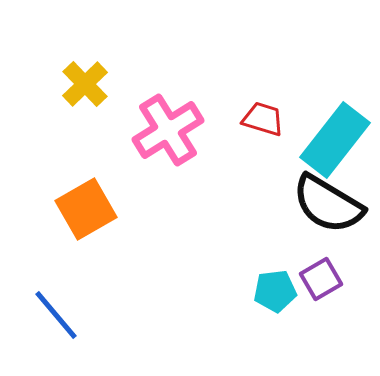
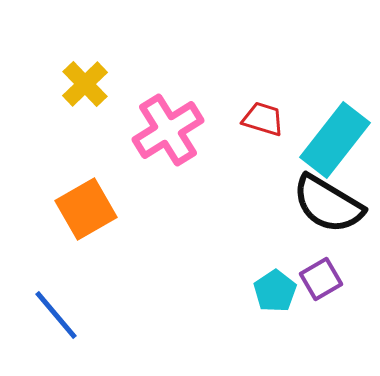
cyan pentagon: rotated 27 degrees counterclockwise
